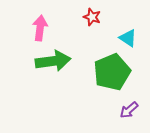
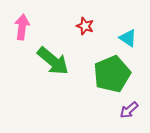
red star: moved 7 px left, 9 px down
pink arrow: moved 18 px left, 1 px up
green arrow: rotated 48 degrees clockwise
green pentagon: moved 2 px down
